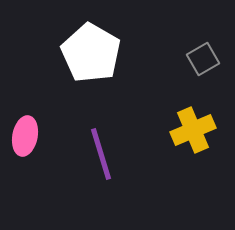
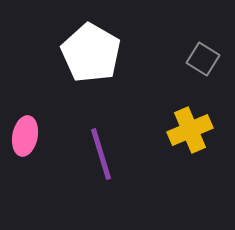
gray square: rotated 28 degrees counterclockwise
yellow cross: moved 3 px left
